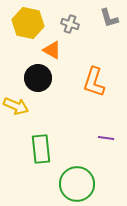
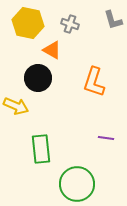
gray L-shape: moved 4 px right, 2 px down
